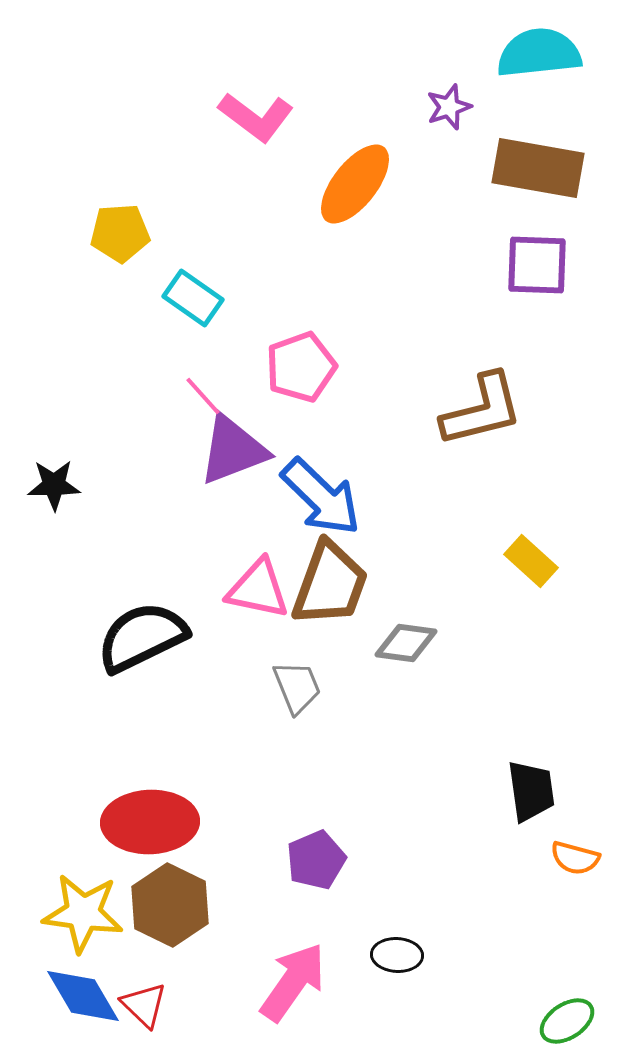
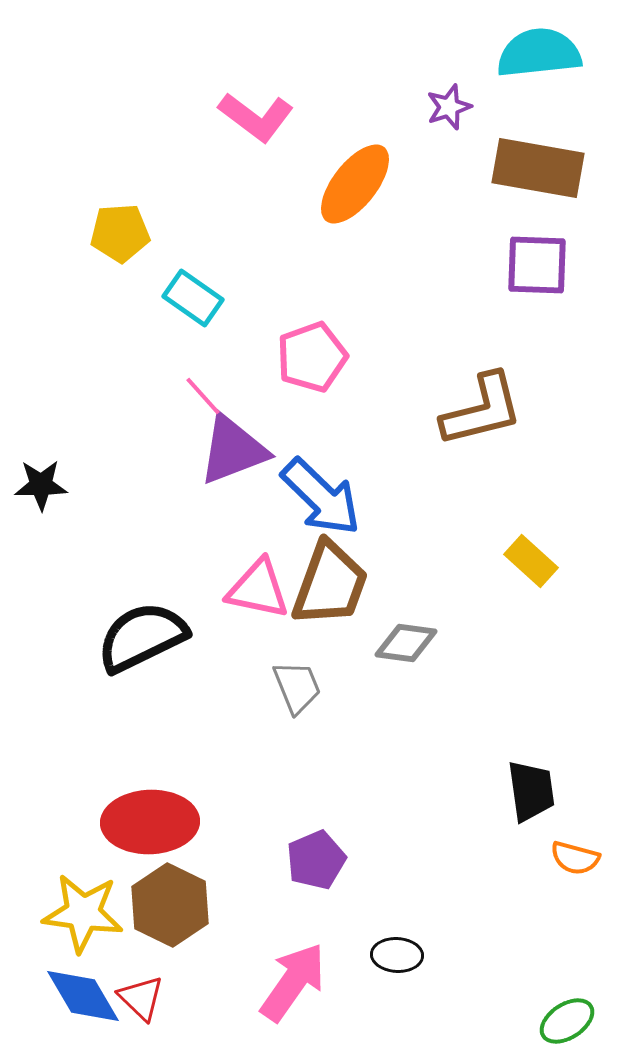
pink pentagon: moved 11 px right, 10 px up
black star: moved 13 px left
red triangle: moved 3 px left, 7 px up
